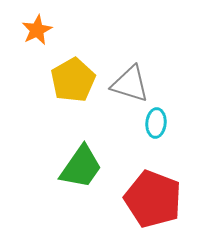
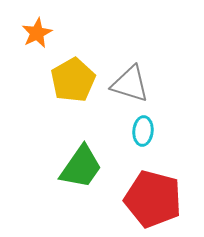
orange star: moved 3 px down
cyan ellipse: moved 13 px left, 8 px down
red pentagon: rotated 6 degrees counterclockwise
